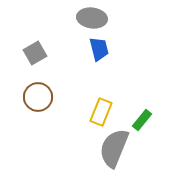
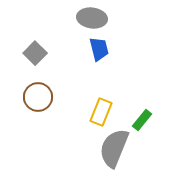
gray square: rotated 15 degrees counterclockwise
